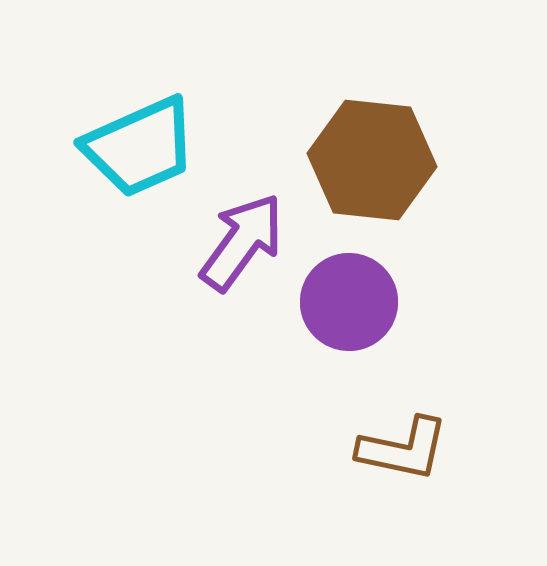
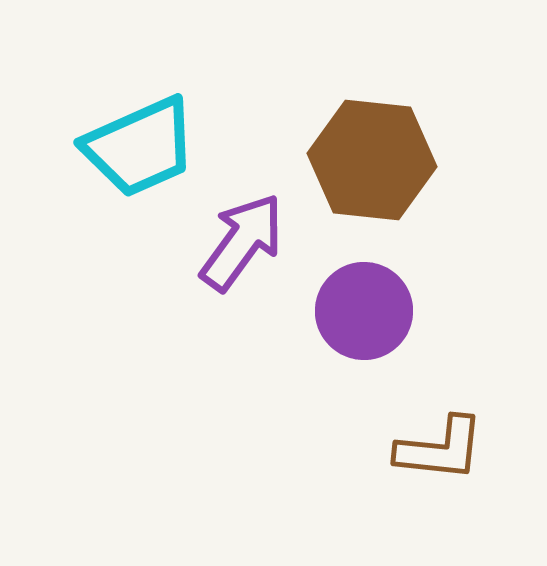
purple circle: moved 15 px right, 9 px down
brown L-shape: moved 37 px right; rotated 6 degrees counterclockwise
